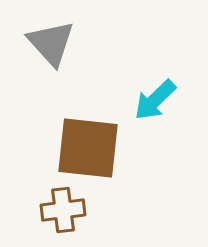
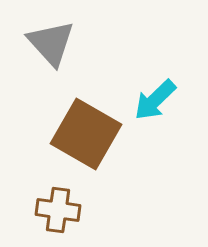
brown square: moved 2 px left, 14 px up; rotated 24 degrees clockwise
brown cross: moved 5 px left; rotated 15 degrees clockwise
